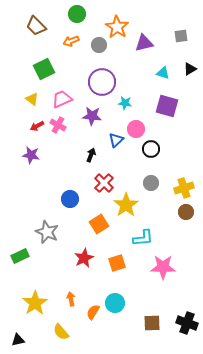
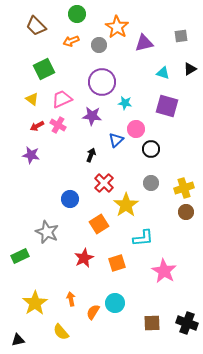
pink star at (163, 267): moved 1 px right, 4 px down; rotated 30 degrees clockwise
